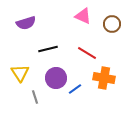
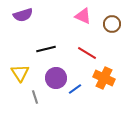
purple semicircle: moved 3 px left, 8 px up
black line: moved 2 px left
orange cross: rotated 15 degrees clockwise
